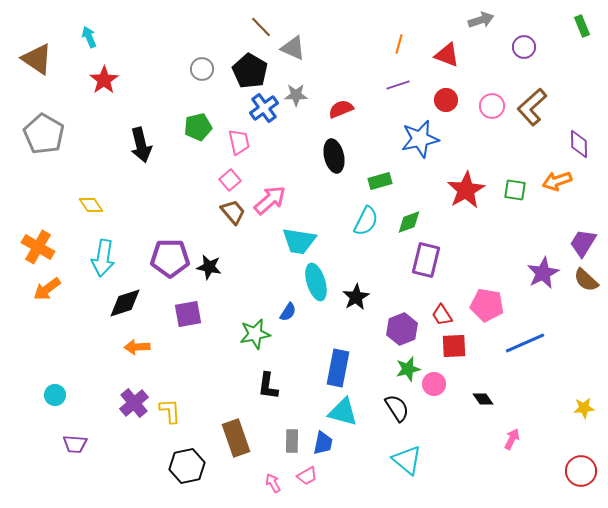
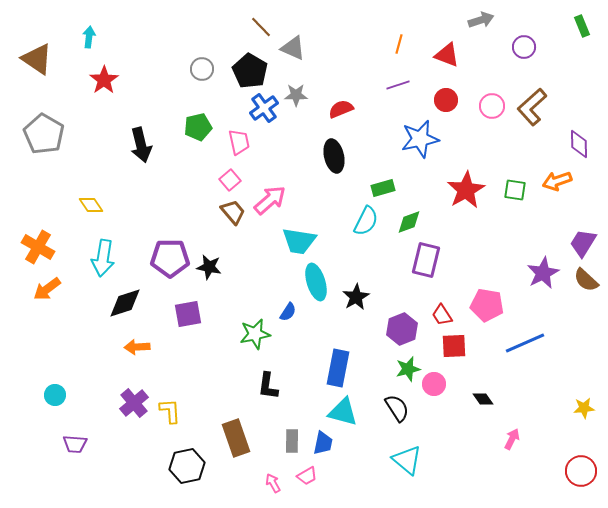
cyan arrow at (89, 37): rotated 30 degrees clockwise
green rectangle at (380, 181): moved 3 px right, 7 px down
